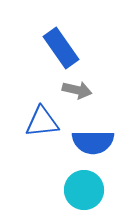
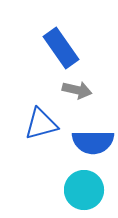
blue triangle: moved 1 px left, 2 px down; rotated 9 degrees counterclockwise
